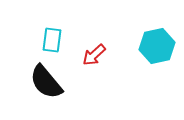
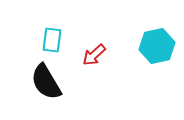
black semicircle: rotated 9 degrees clockwise
